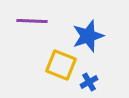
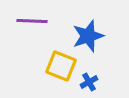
yellow square: moved 1 px down
